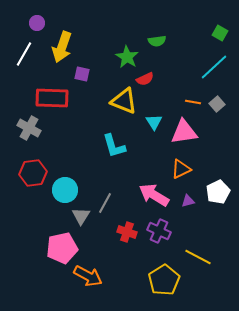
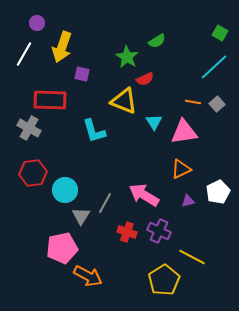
green semicircle: rotated 24 degrees counterclockwise
red rectangle: moved 2 px left, 2 px down
cyan L-shape: moved 20 px left, 15 px up
pink arrow: moved 10 px left
yellow line: moved 6 px left
